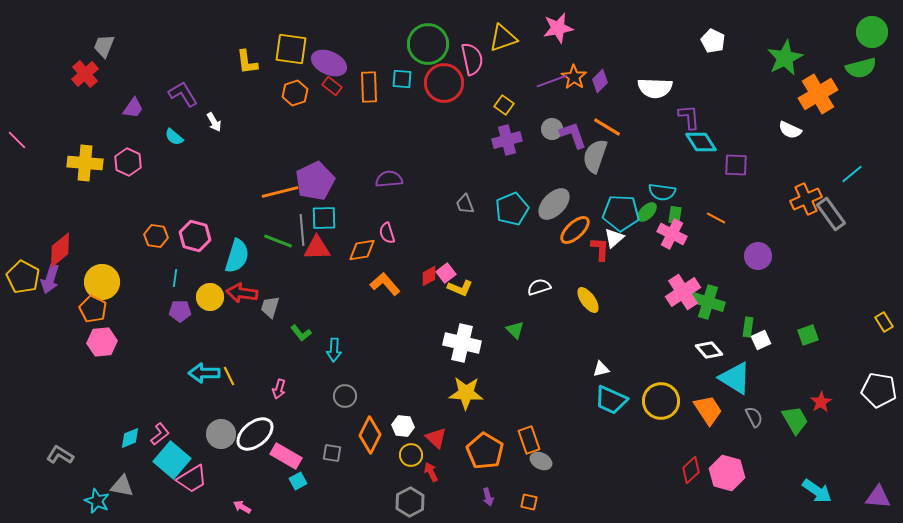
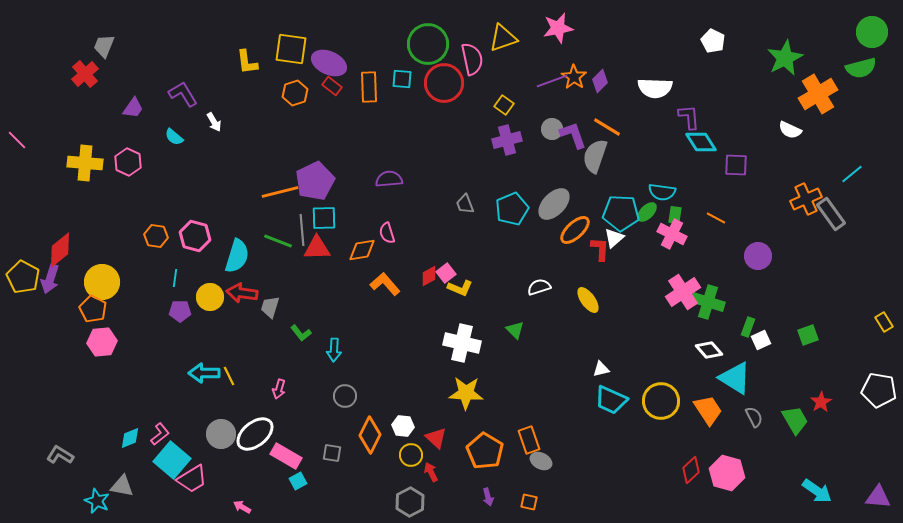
green rectangle at (748, 327): rotated 12 degrees clockwise
